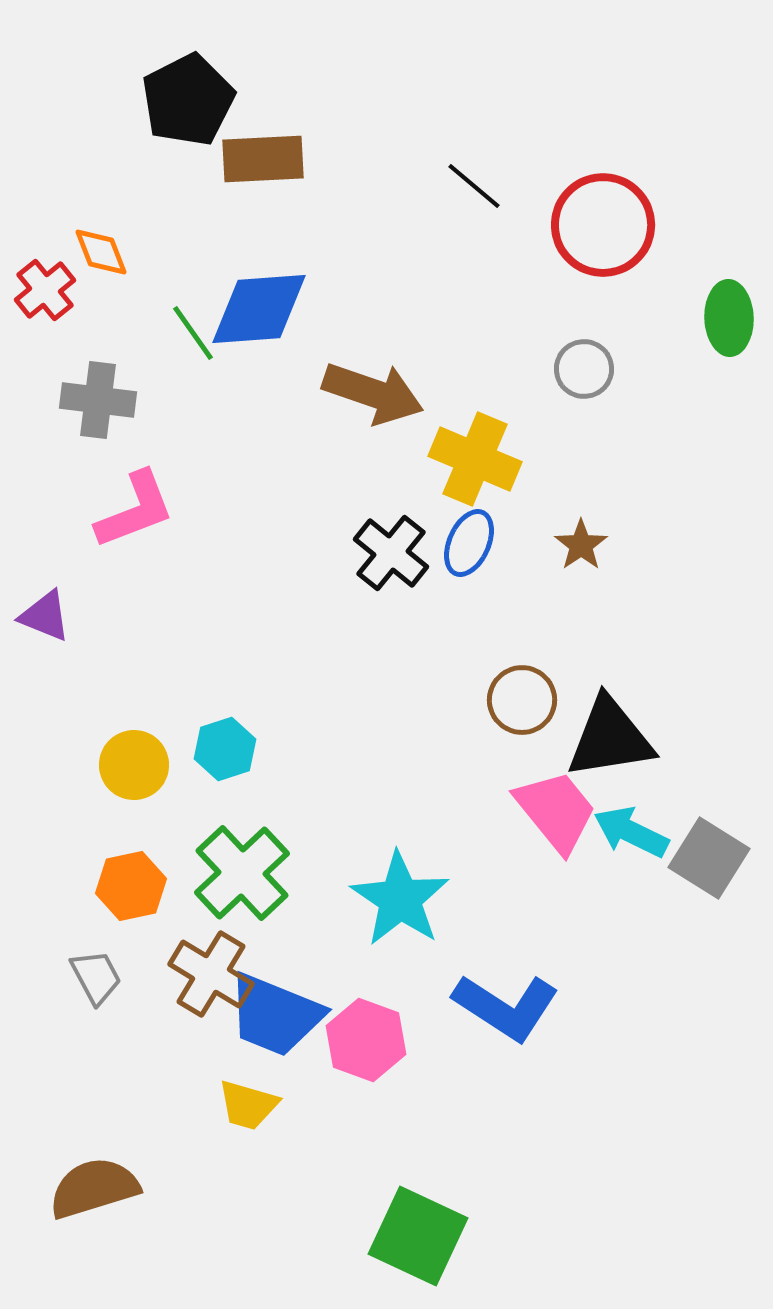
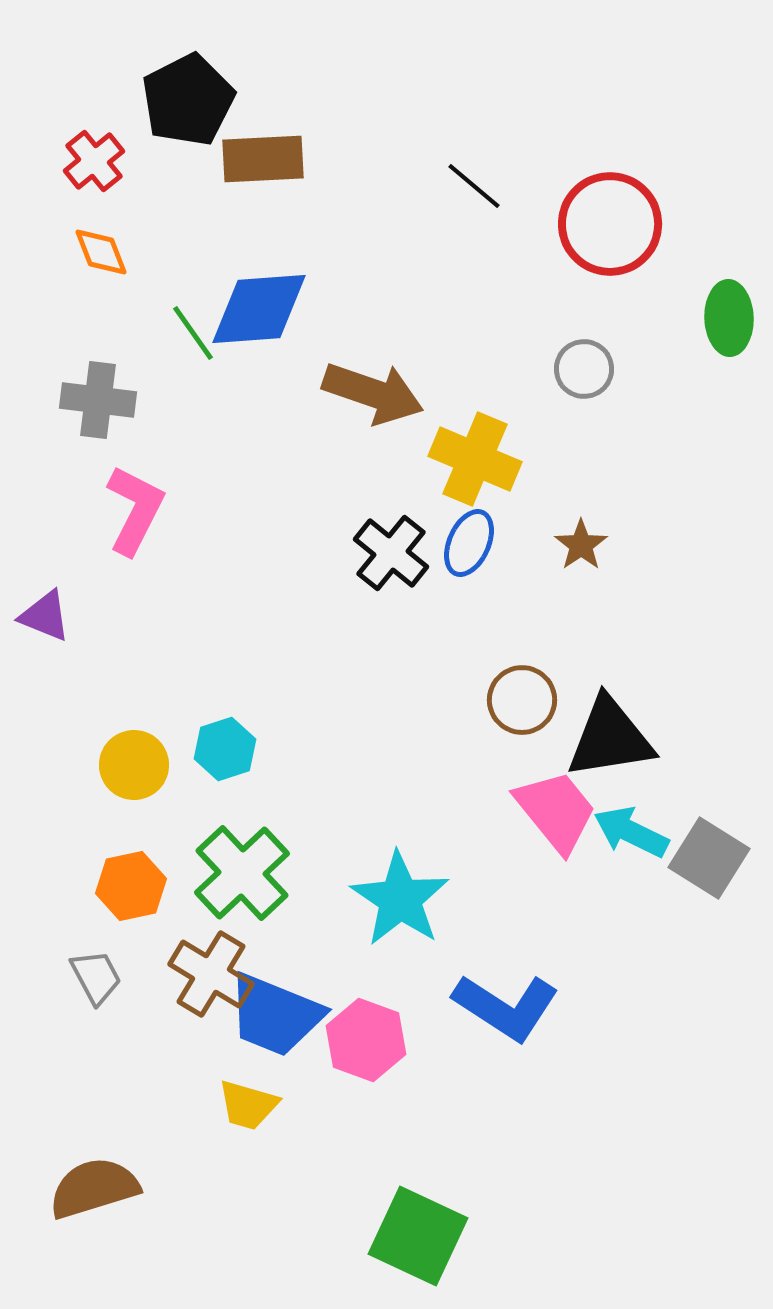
red circle: moved 7 px right, 1 px up
red cross: moved 49 px right, 129 px up
pink L-shape: rotated 42 degrees counterclockwise
